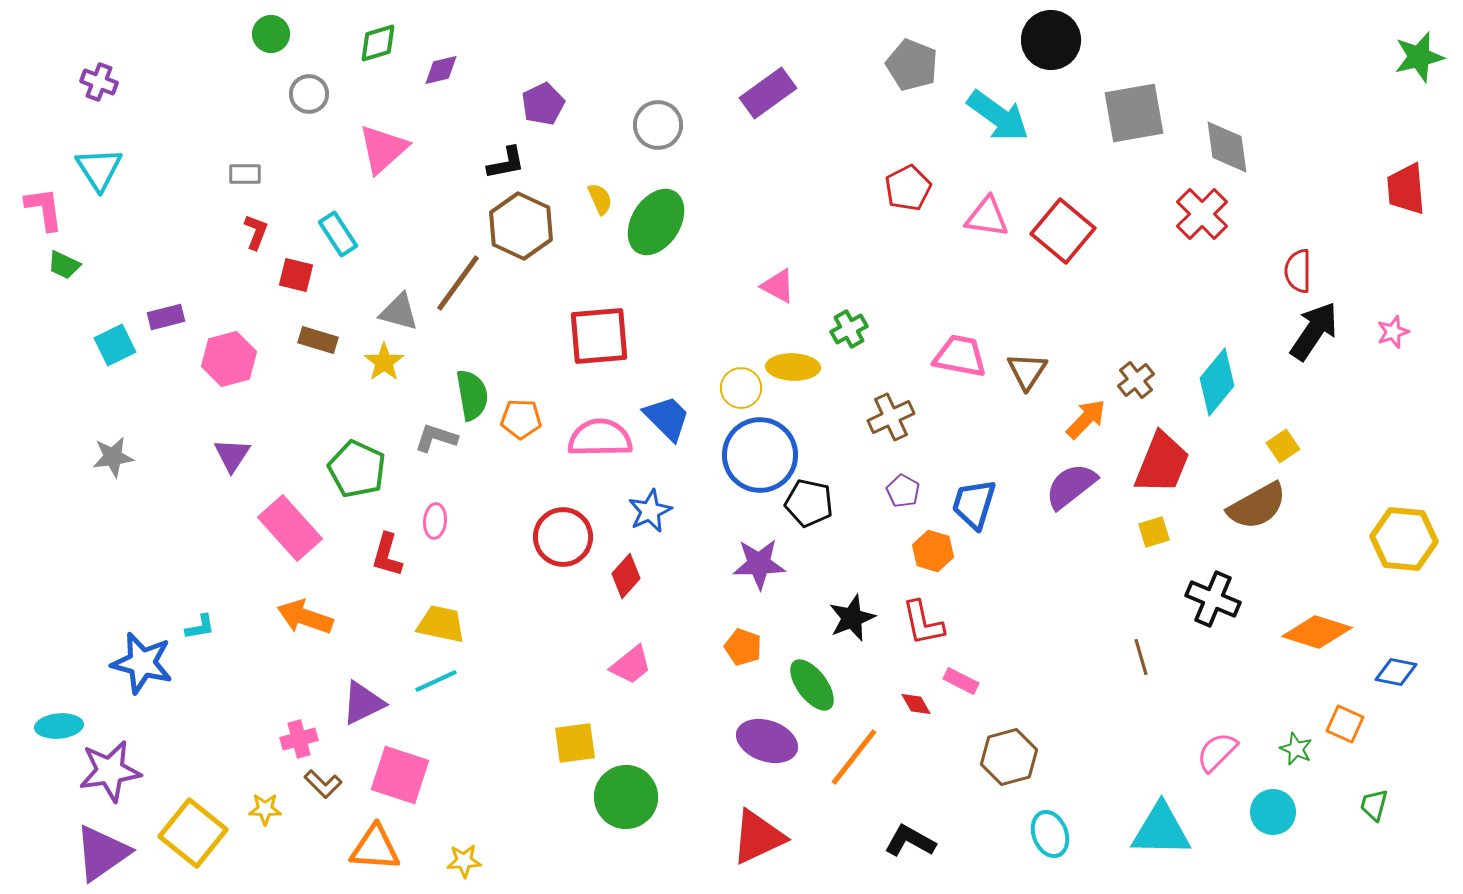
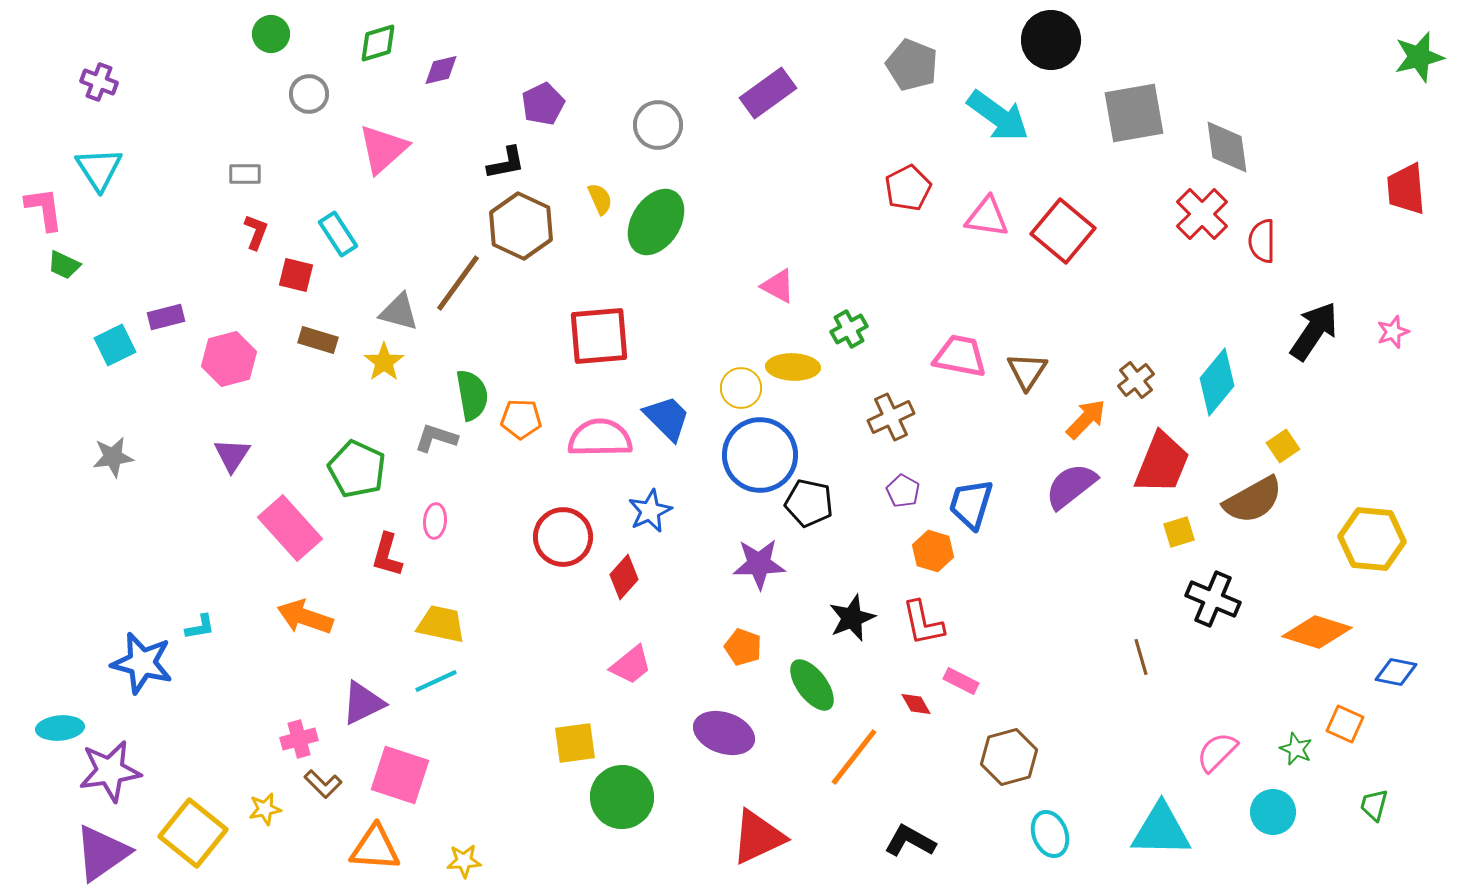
red semicircle at (1298, 271): moved 36 px left, 30 px up
blue trapezoid at (974, 504): moved 3 px left
brown semicircle at (1257, 506): moved 4 px left, 6 px up
yellow square at (1154, 532): moved 25 px right
yellow hexagon at (1404, 539): moved 32 px left
red diamond at (626, 576): moved 2 px left, 1 px down
cyan ellipse at (59, 726): moved 1 px right, 2 px down
purple ellipse at (767, 741): moved 43 px left, 8 px up
green circle at (626, 797): moved 4 px left
yellow star at (265, 809): rotated 12 degrees counterclockwise
